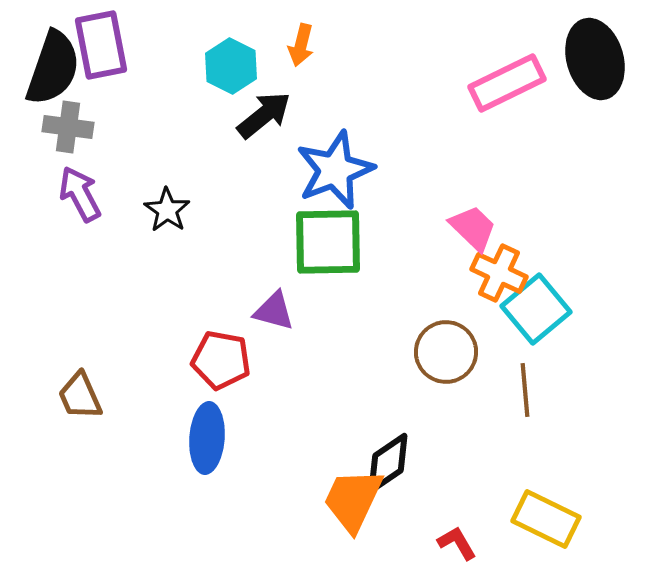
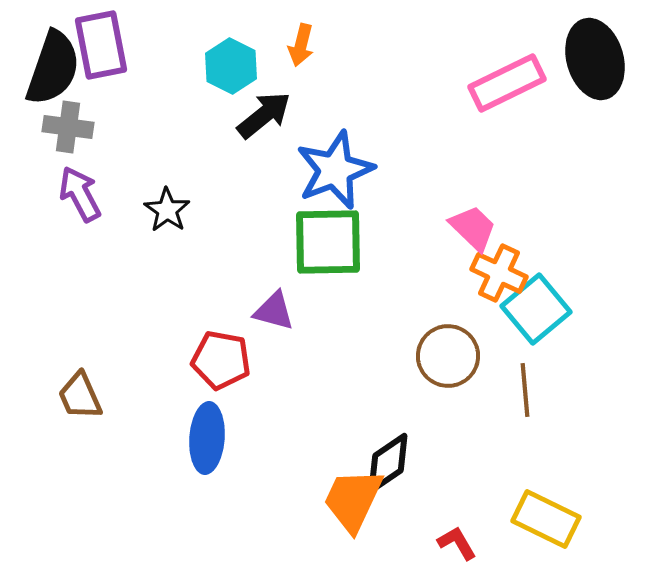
brown circle: moved 2 px right, 4 px down
